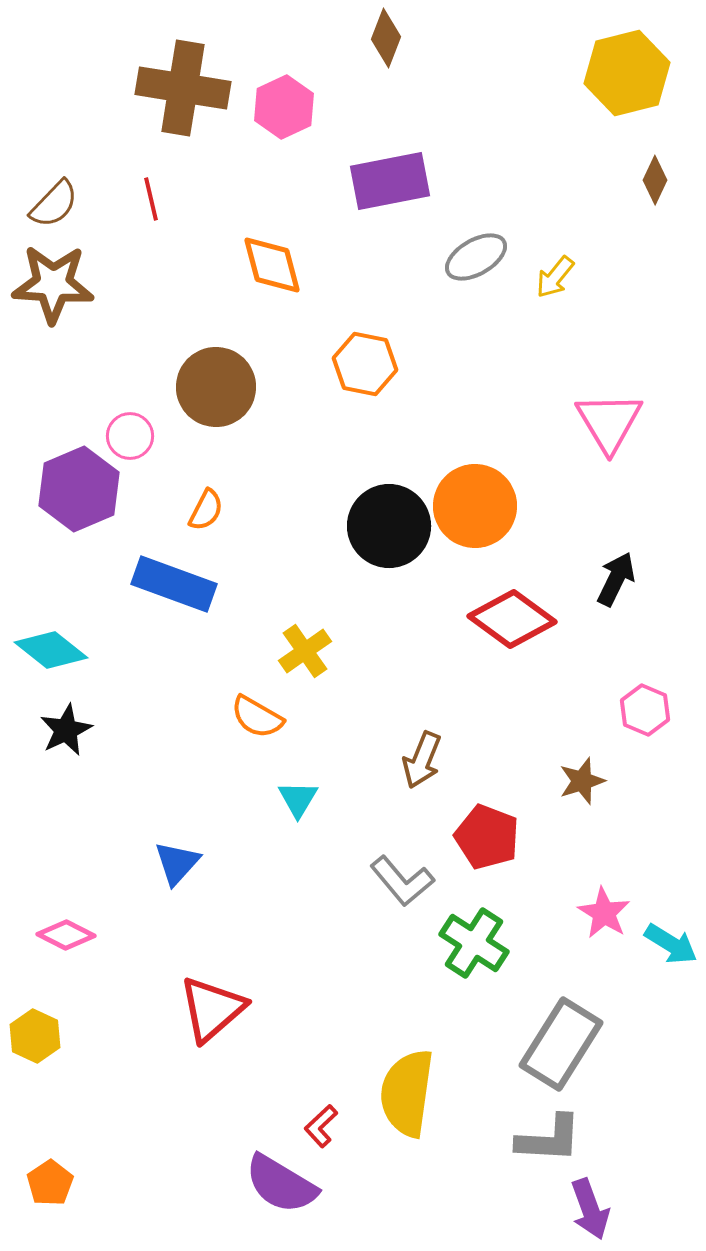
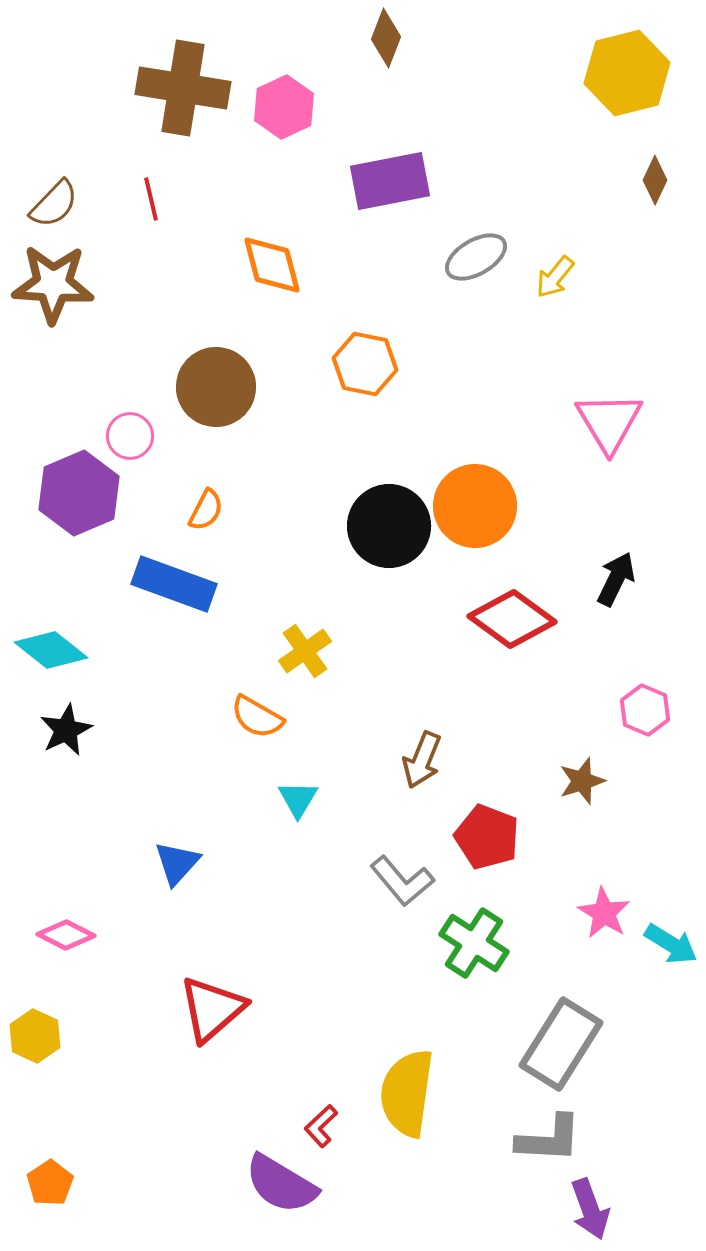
purple hexagon at (79, 489): moved 4 px down
